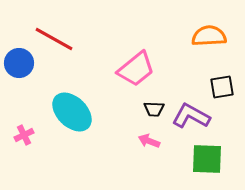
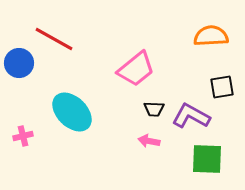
orange semicircle: moved 2 px right
pink cross: moved 1 px left, 1 px down; rotated 12 degrees clockwise
pink arrow: rotated 10 degrees counterclockwise
